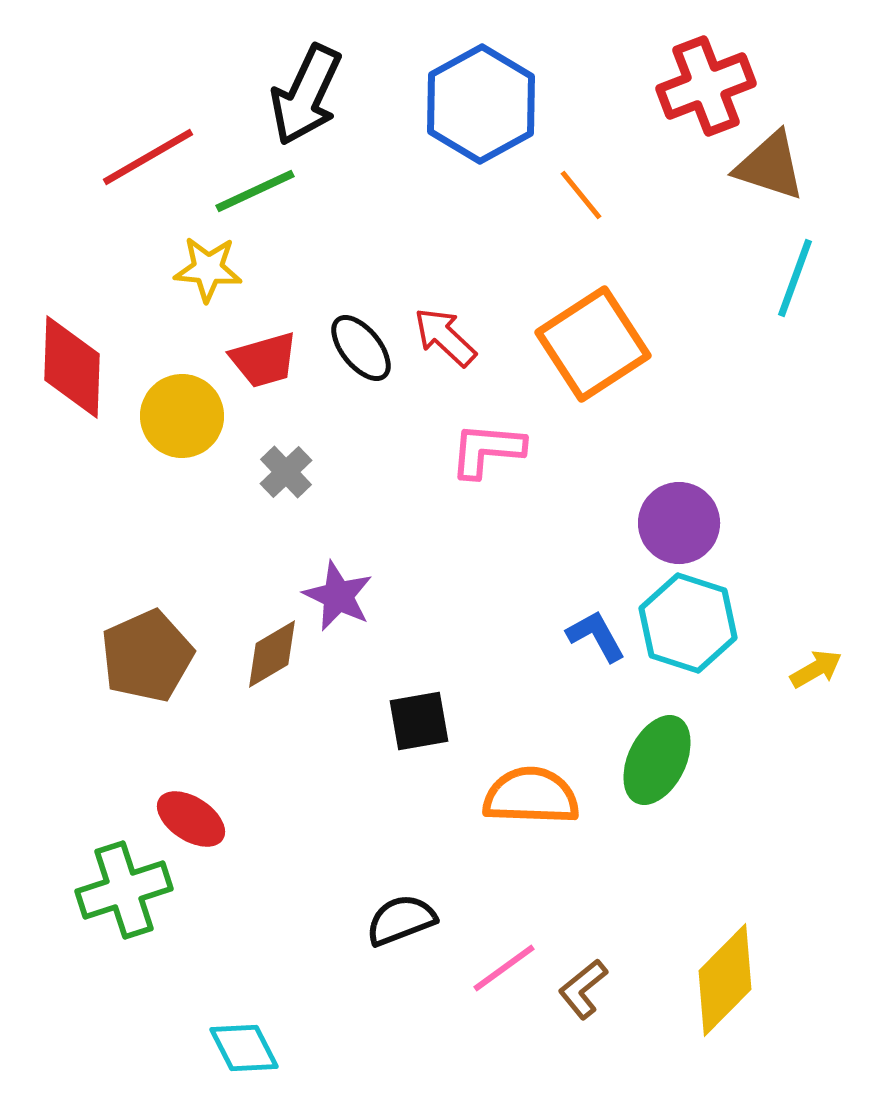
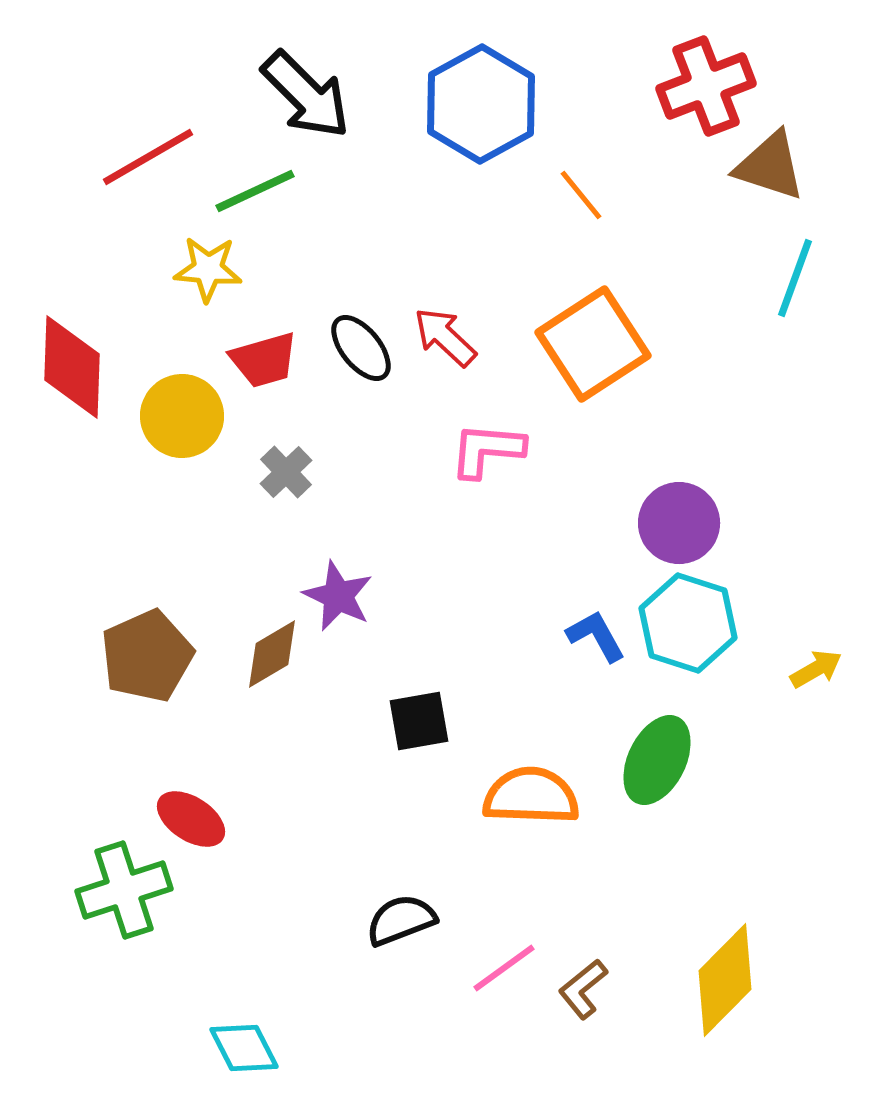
black arrow: rotated 70 degrees counterclockwise
